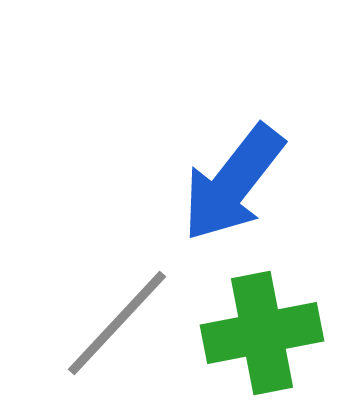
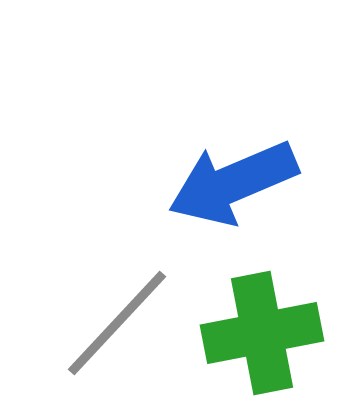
blue arrow: rotated 29 degrees clockwise
